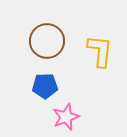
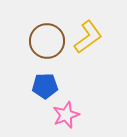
yellow L-shape: moved 12 px left, 14 px up; rotated 48 degrees clockwise
pink star: moved 2 px up
